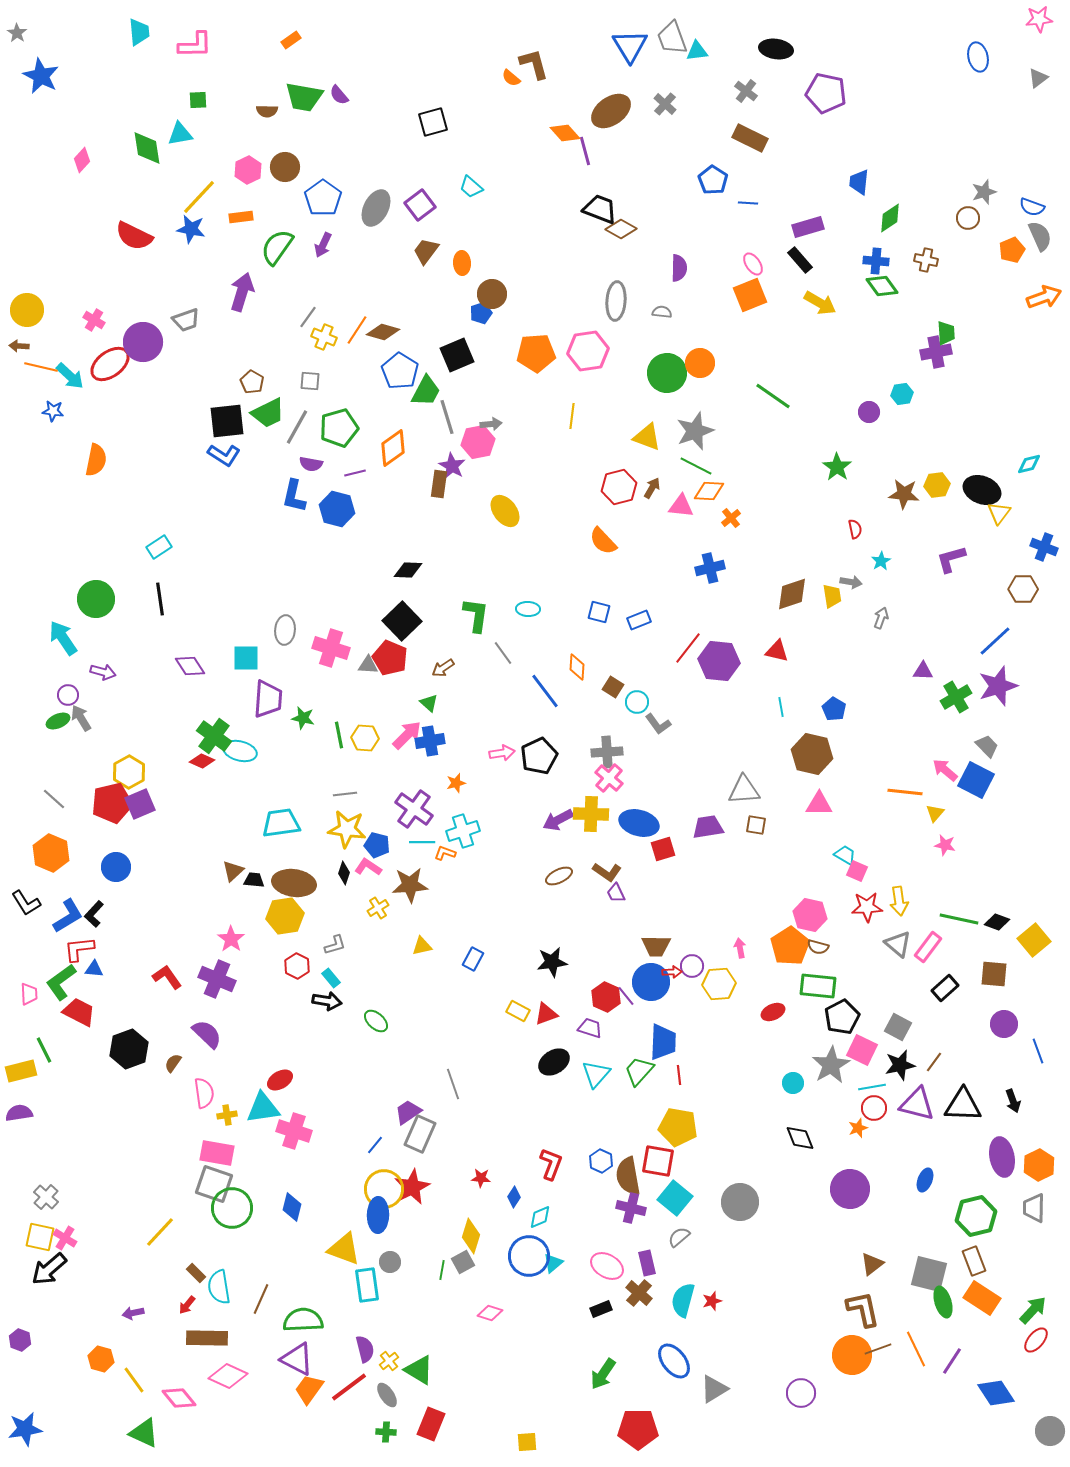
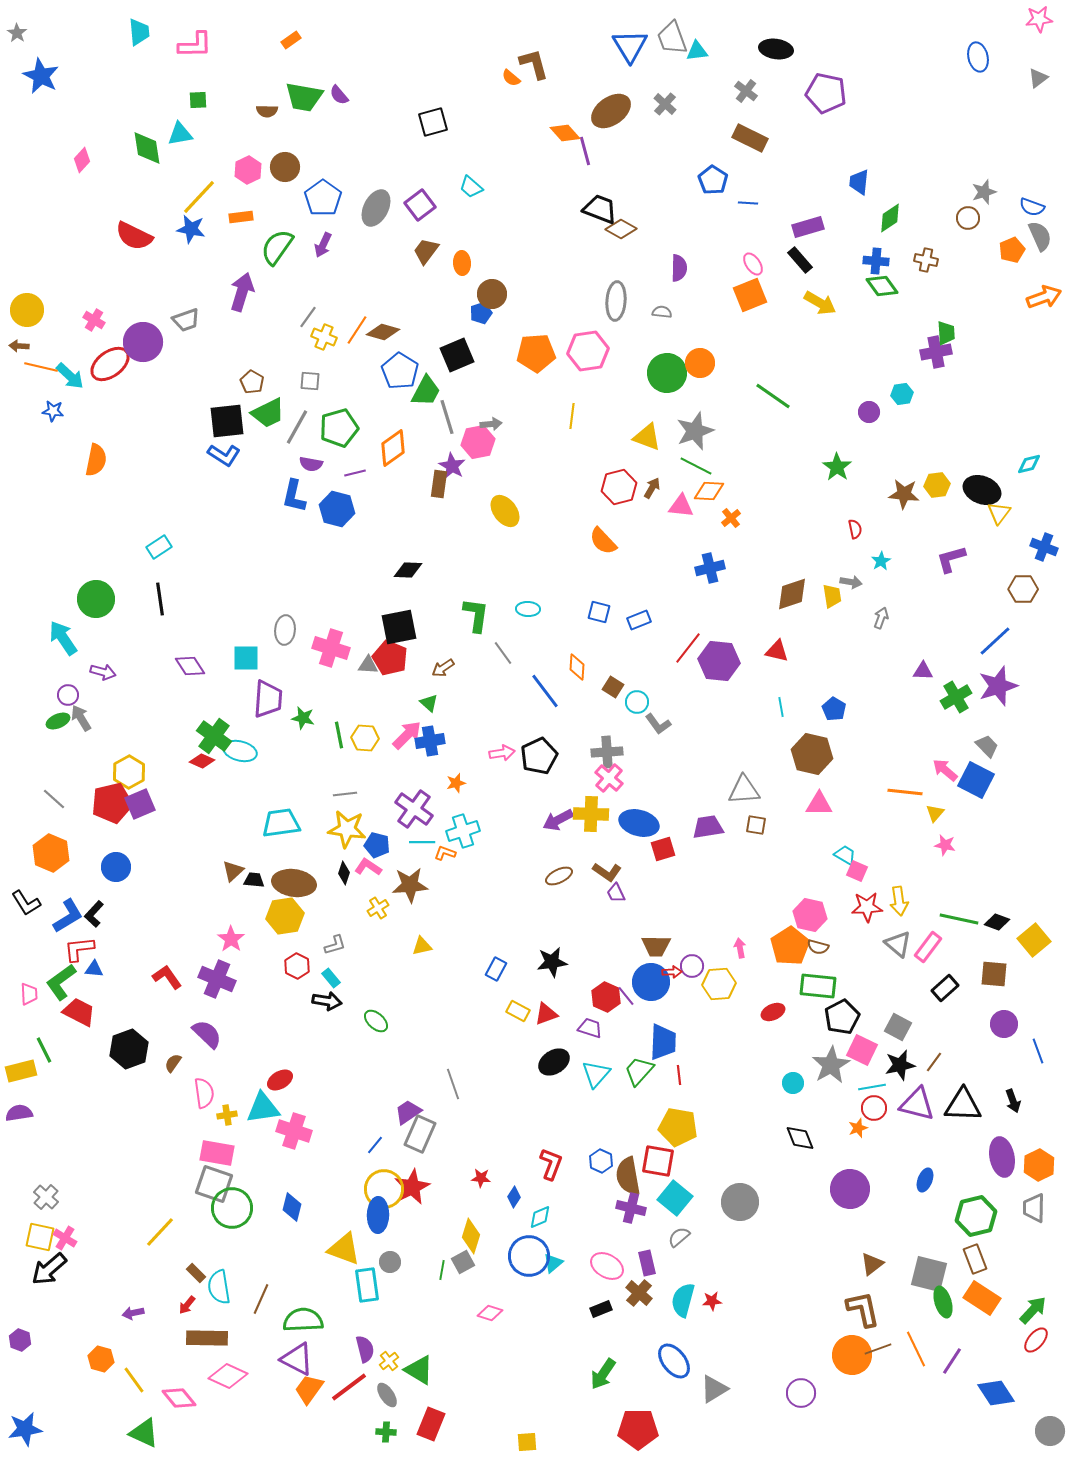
black square at (402, 621): moved 3 px left, 6 px down; rotated 33 degrees clockwise
blue rectangle at (473, 959): moved 23 px right, 10 px down
brown rectangle at (974, 1261): moved 1 px right, 2 px up
red star at (712, 1301): rotated 12 degrees clockwise
